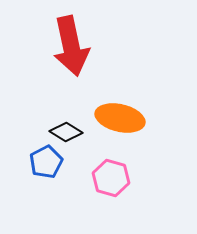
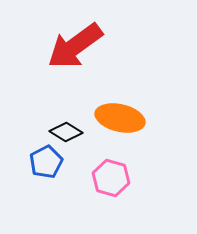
red arrow: moved 4 px right; rotated 66 degrees clockwise
